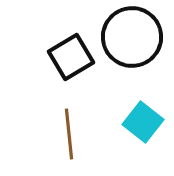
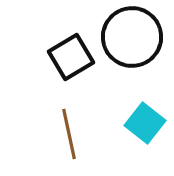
cyan square: moved 2 px right, 1 px down
brown line: rotated 6 degrees counterclockwise
